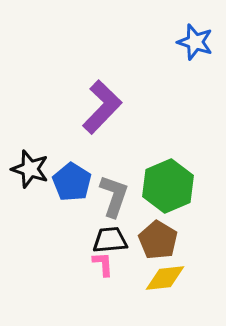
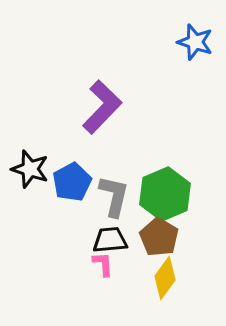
blue pentagon: rotated 12 degrees clockwise
green hexagon: moved 3 px left, 8 px down
gray L-shape: rotated 6 degrees counterclockwise
brown pentagon: moved 1 px right, 3 px up
yellow diamond: rotated 48 degrees counterclockwise
